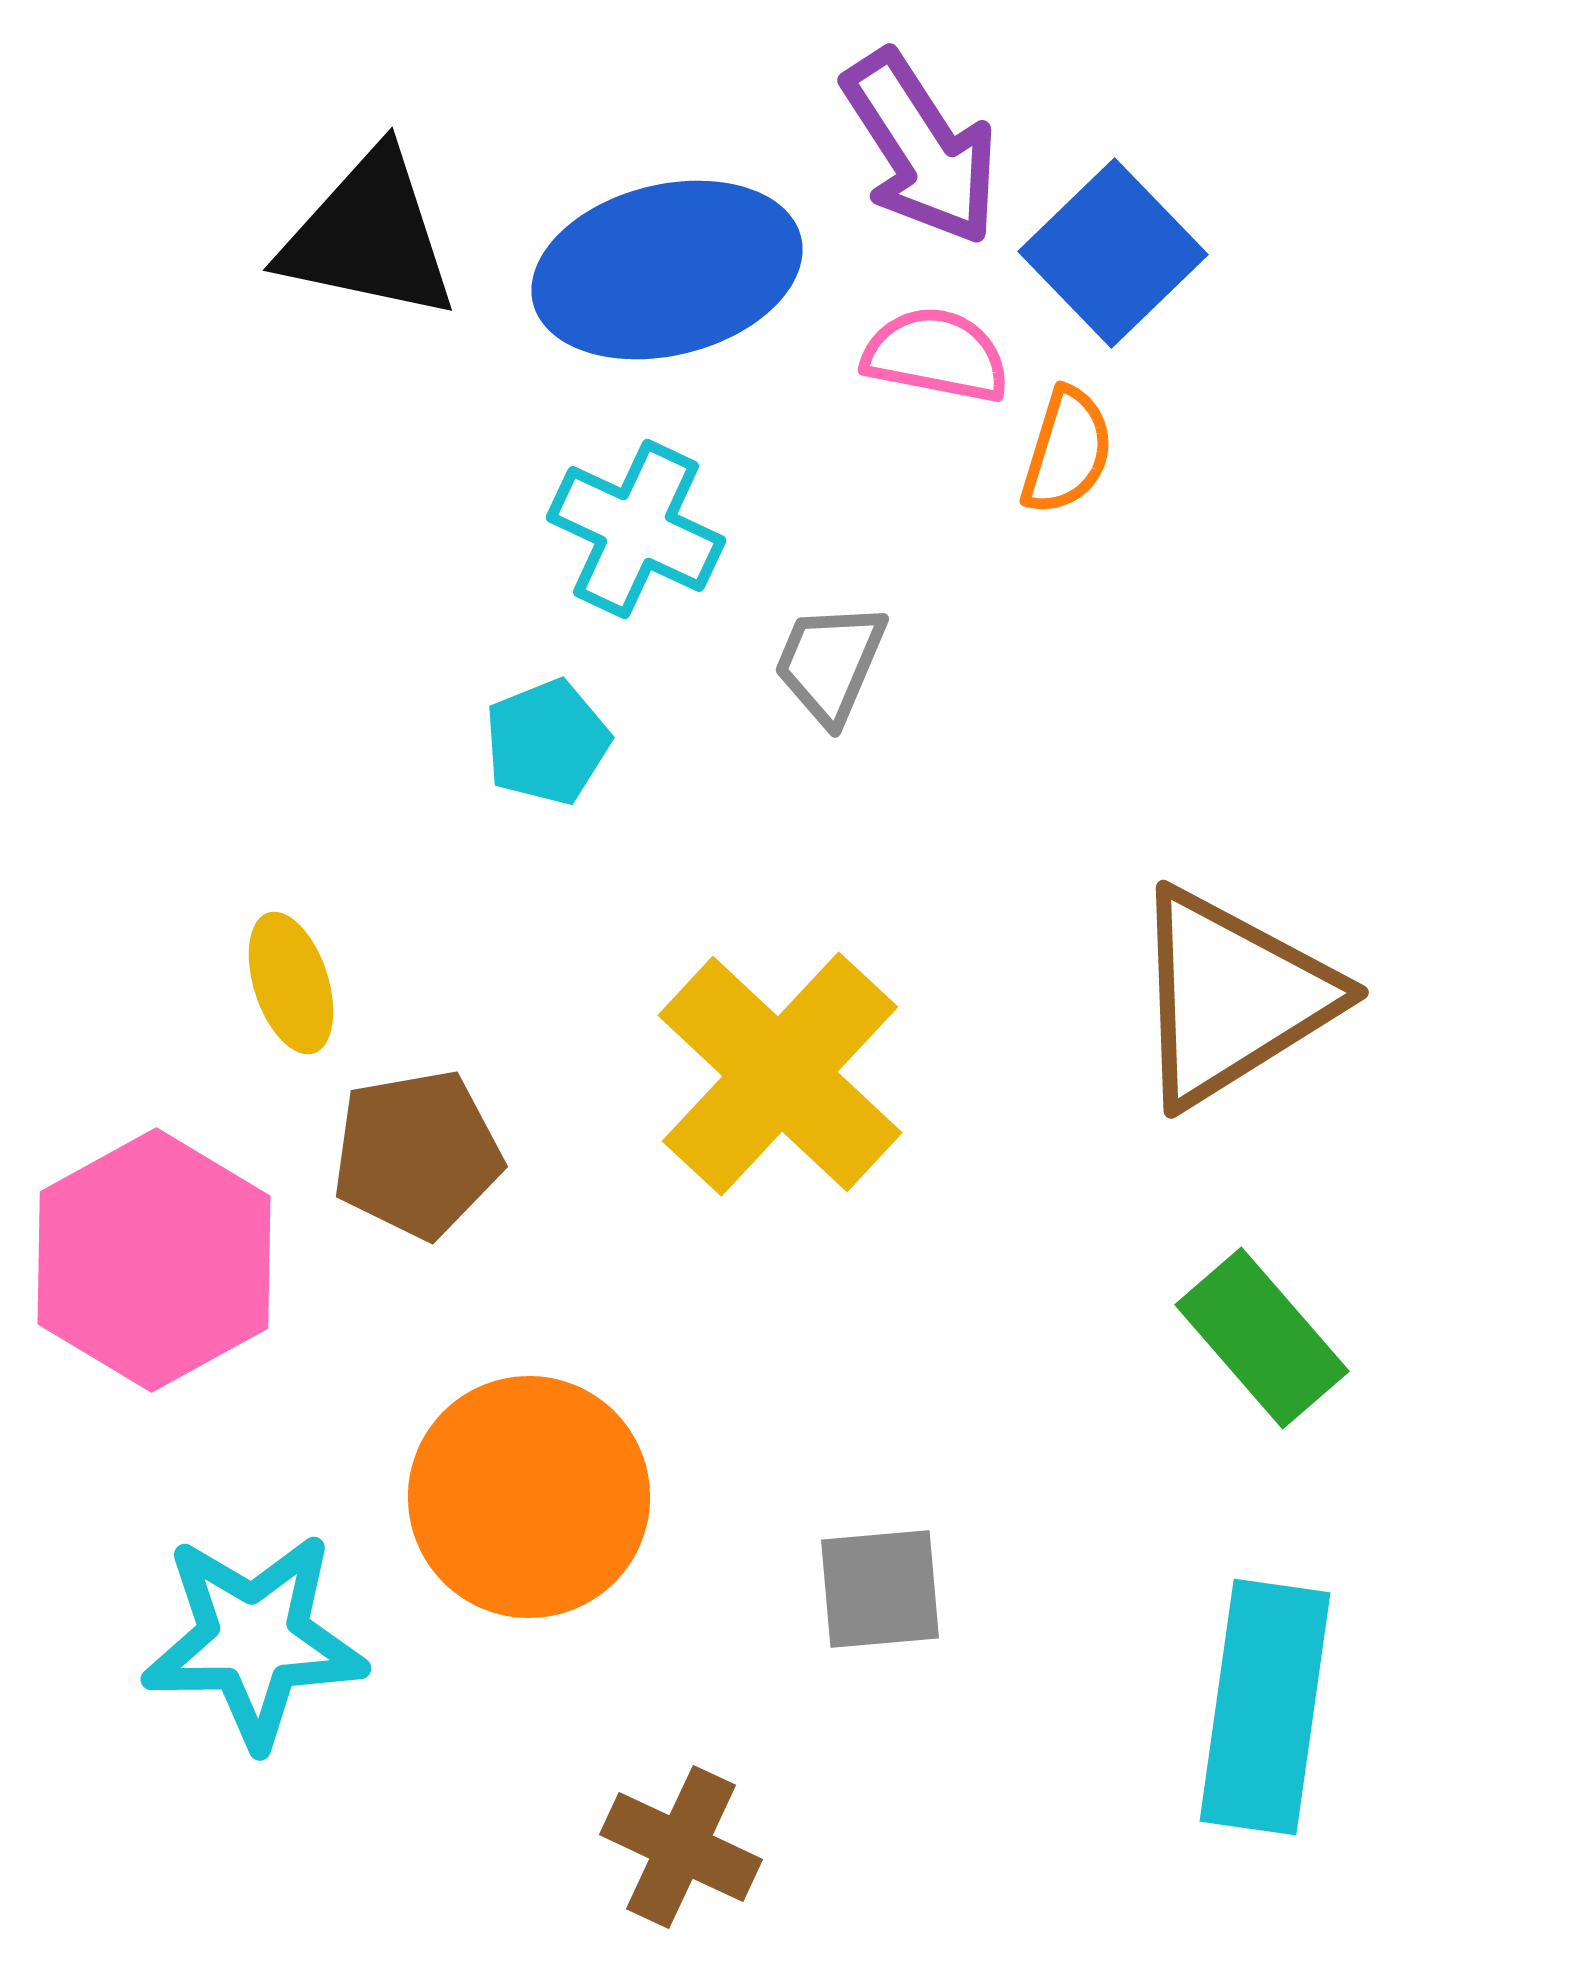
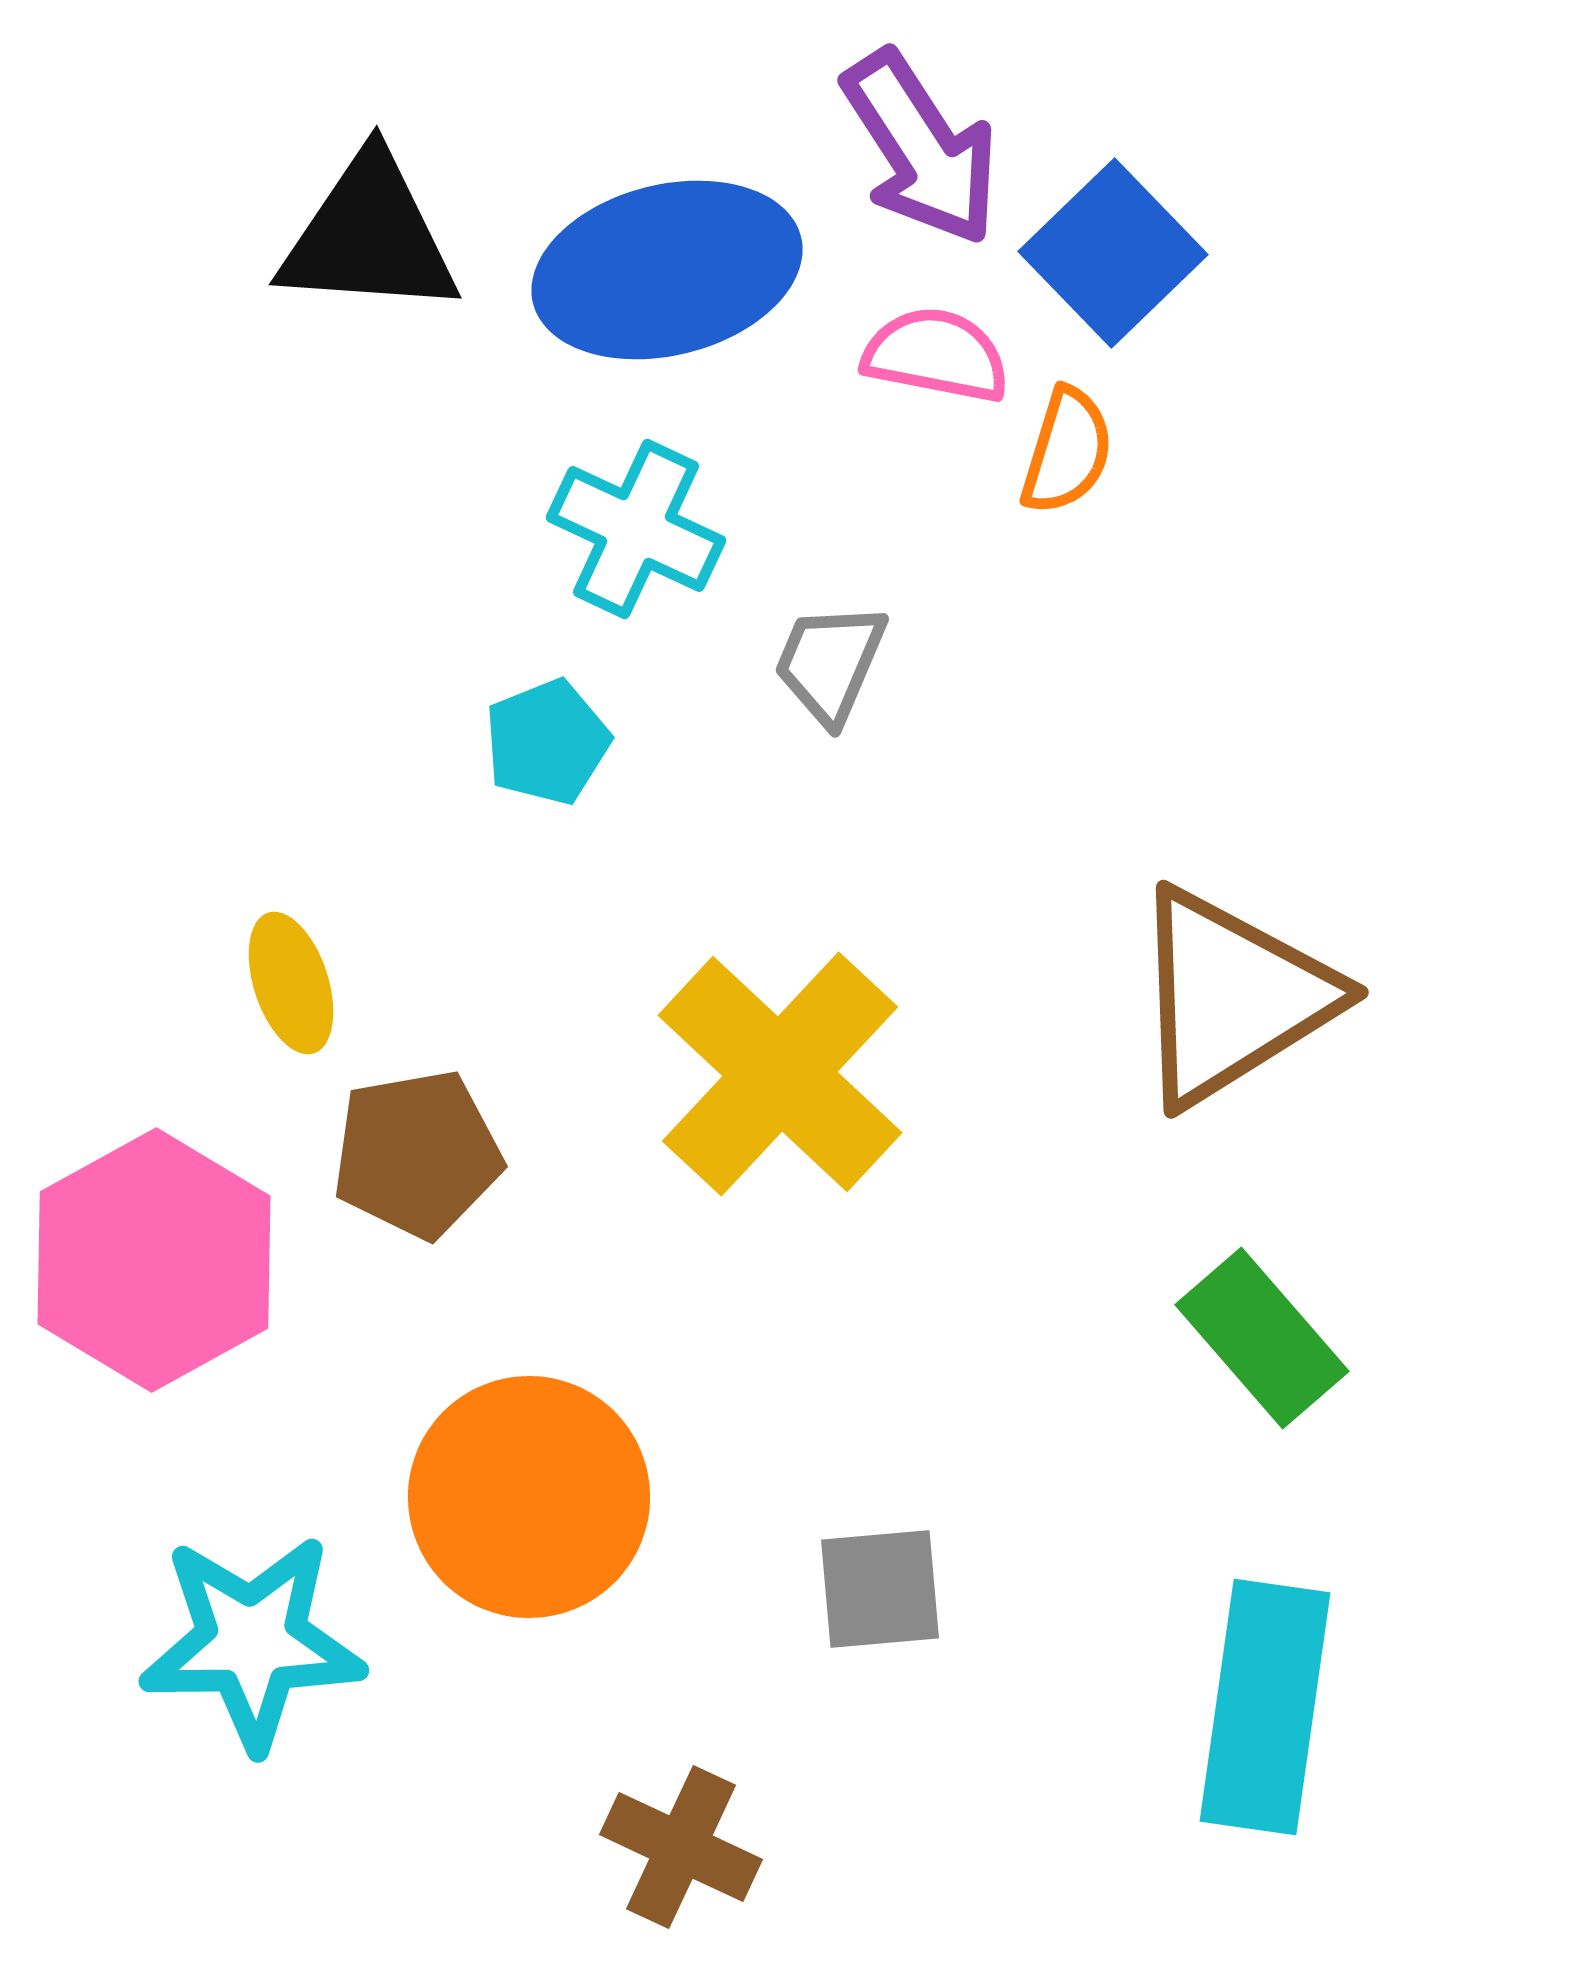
black triangle: rotated 8 degrees counterclockwise
cyan star: moved 2 px left, 2 px down
